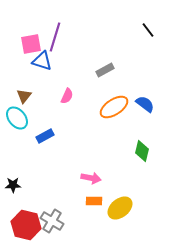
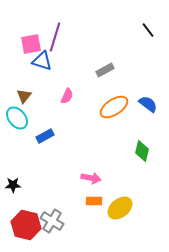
blue semicircle: moved 3 px right
